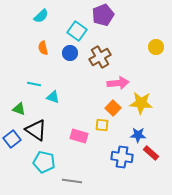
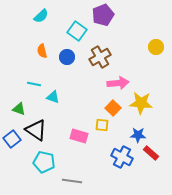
orange semicircle: moved 1 px left, 3 px down
blue circle: moved 3 px left, 4 px down
blue cross: rotated 20 degrees clockwise
